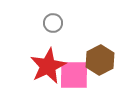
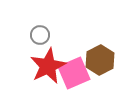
gray circle: moved 13 px left, 12 px down
pink square: moved 2 px up; rotated 24 degrees counterclockwise
